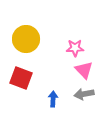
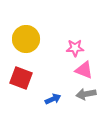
pink triangle: rotated 24 degrees counterclockwise
gray arrow: moved 2 px right
blue arrow: rotated 63 degrees clockwise
